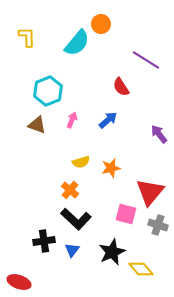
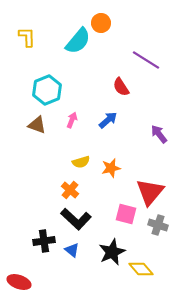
orange circle: moved 1 px up
cyan semicircle: moved 1 px right, 2 px up
cyan hexagon: moved 1 px left, 1 px up
blue triangle: rotated 28 degrees counterclockwise
